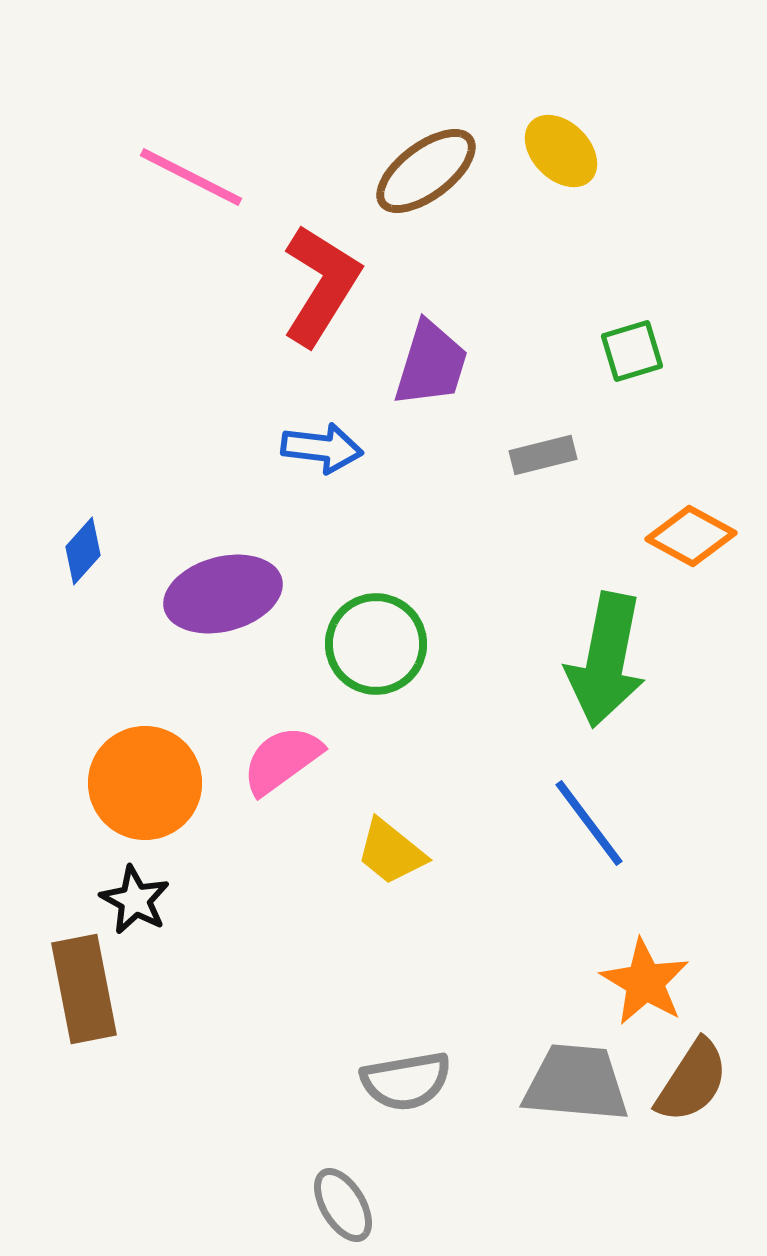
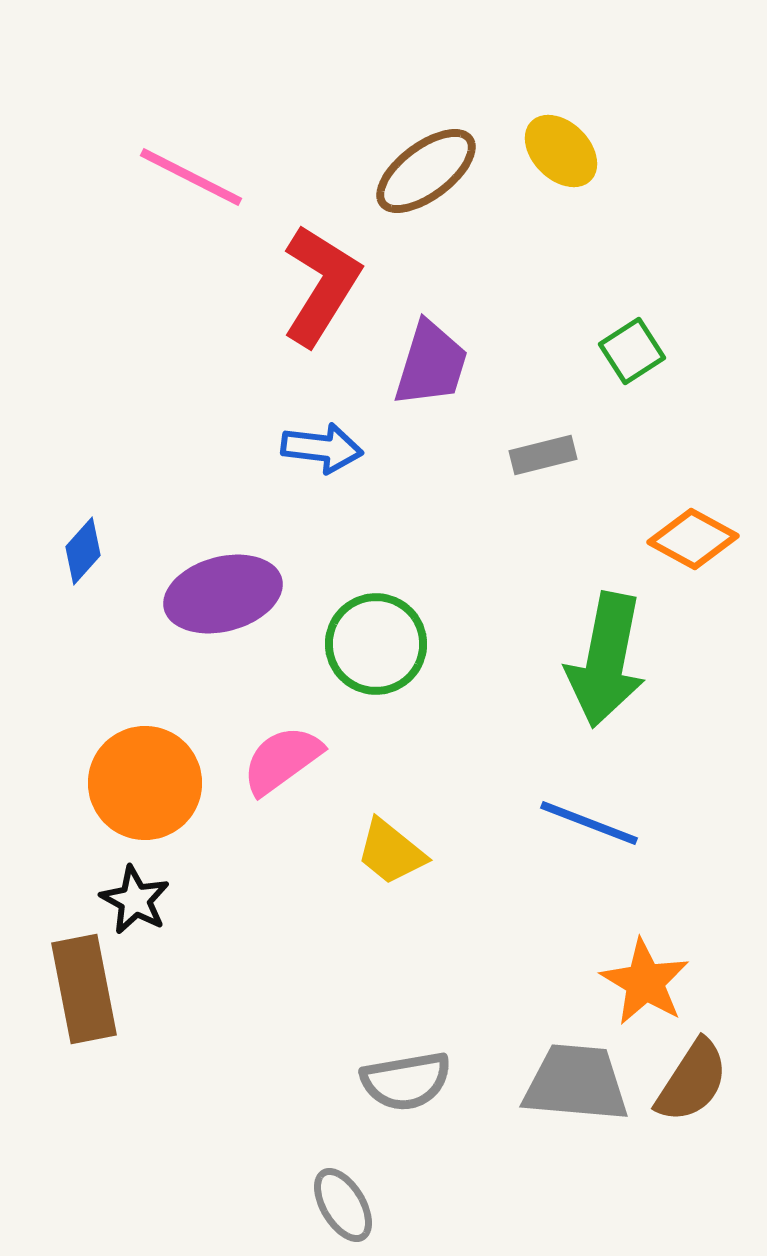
green square: rotated 16 degrees counterclockwise
orange diamond: moved 2 px right, 3 px down
blue line: rotated 32 degrees counterclockwise
